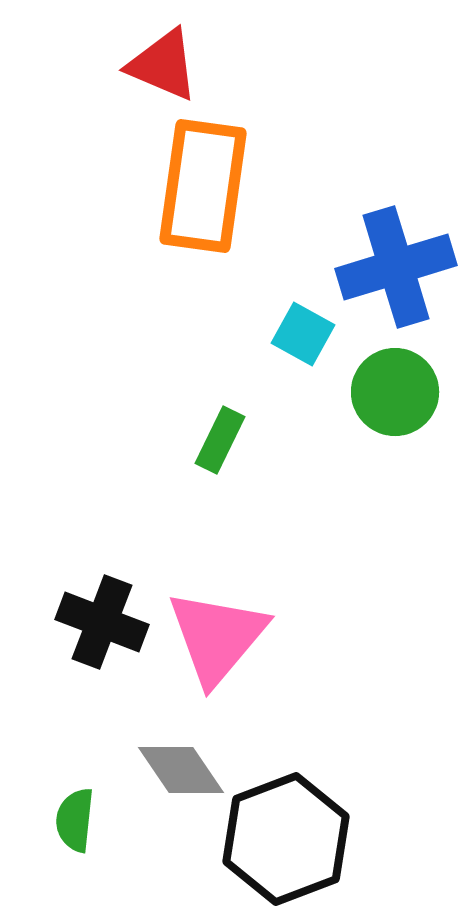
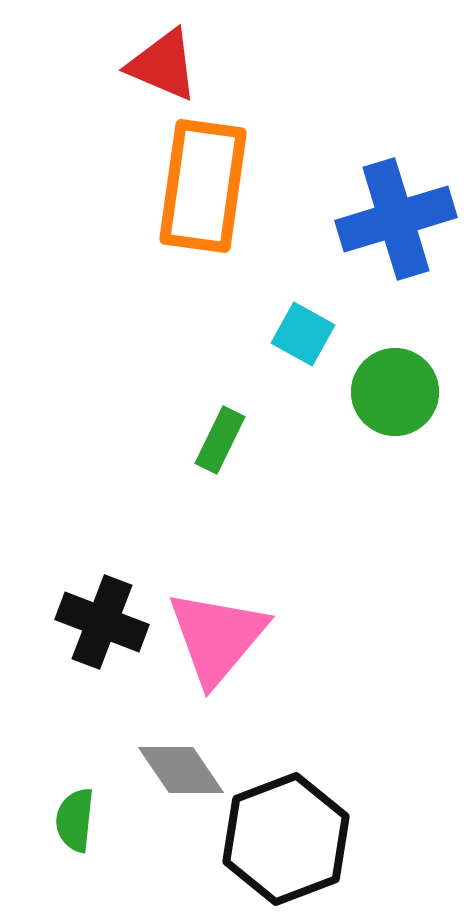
blue cross: moved 48 px up
